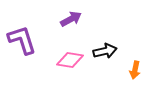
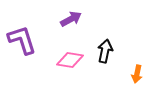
black arrow: rotated 65 degrees counterclockwise
orange arrow: moved 2 px right, 4 px down
